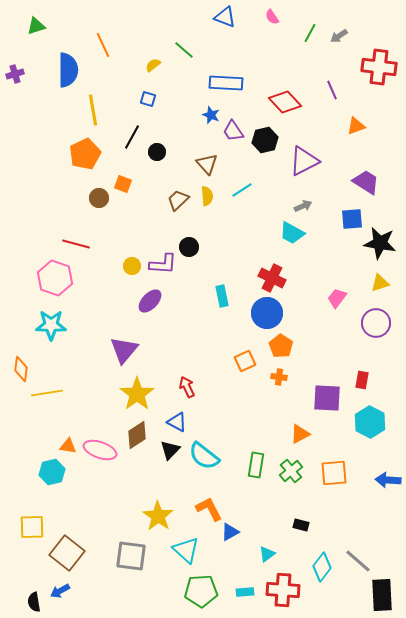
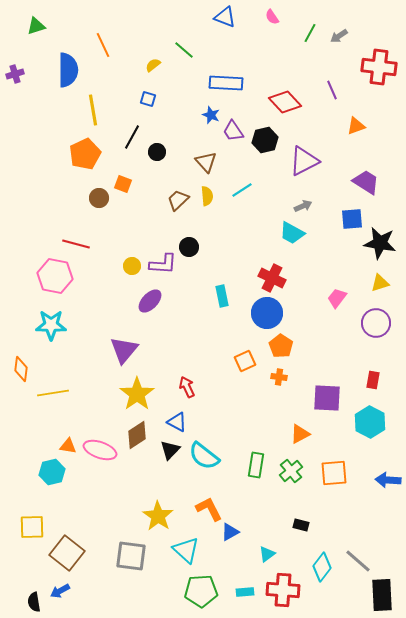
brown triangle at (207, 164): moved 1 px left, 2 px up
pink hexagon at (55, 278): moved 2 px up; rotated 8 degrees counterclockwise
red rectangle at (362, 380): moved 11 px right
yellow line at (47, 393): moved 6 px right
